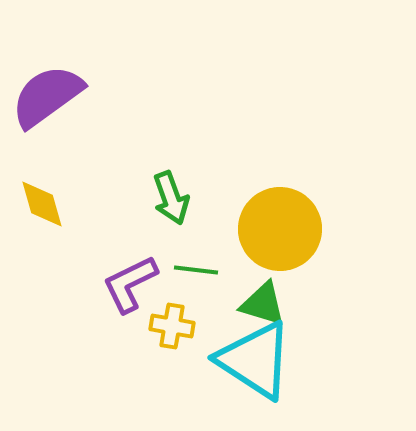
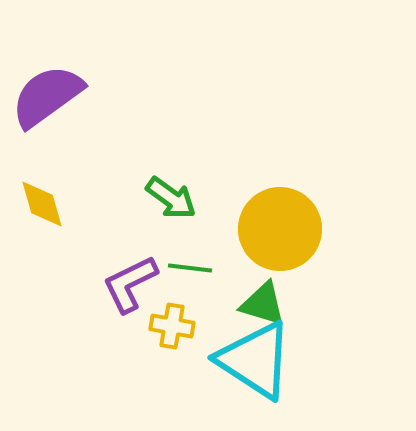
green arrow: rotated 34 degrees counterclockwise
green line: moved 6 px left, 2 px up
